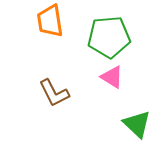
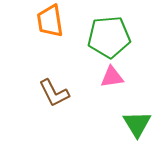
pink triangle: rotated 40 degrees counterclockwise
green triangle: rotated 16 degrees clockwise
